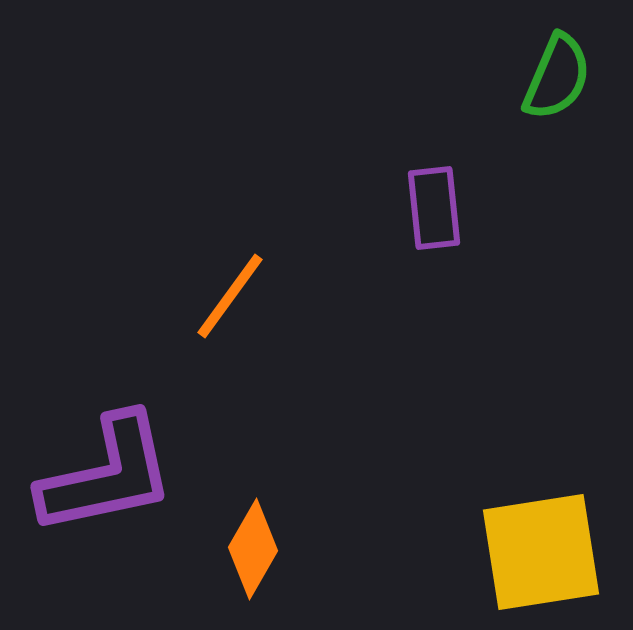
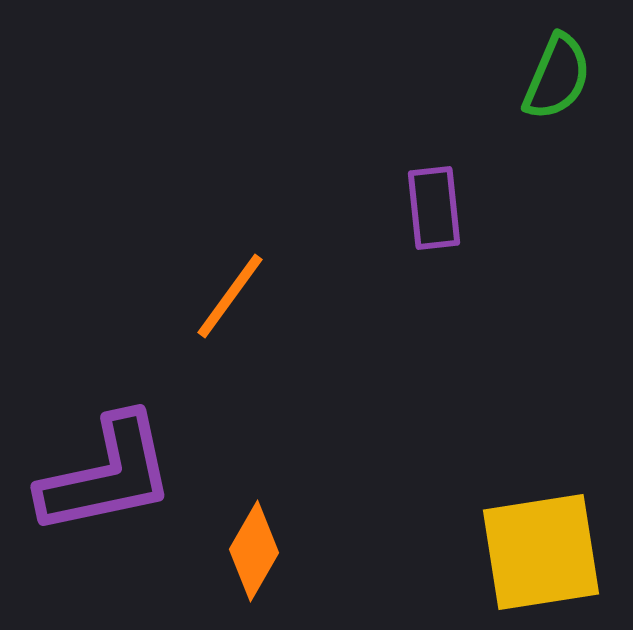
orange diamond: moved 1 px right, 2 px down
